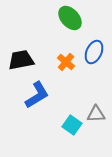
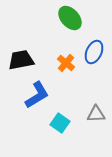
orange cross: moved 1 px down
cyan square: moved 12 px left, 2 px up
